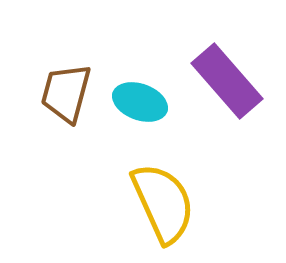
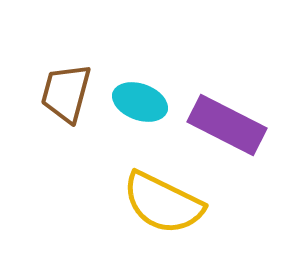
purple rectangle: moved 44 px down; rotated 22 degrees counterclockwise
yellow semicircle: rotated 140 degrees clockwise
